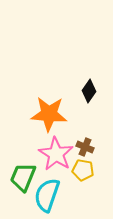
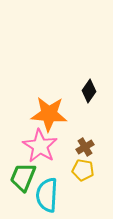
brown cross: rotated 36 degrees clockwise
pink star: moved 16 px left, 8 px up
cyan semicircle: rotated 16 degrees counterclockwise
